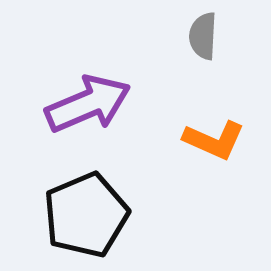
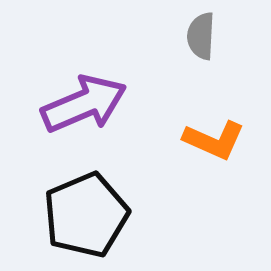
gray semicircle: moved 2 px left
purple arrow: moved 4 px left
